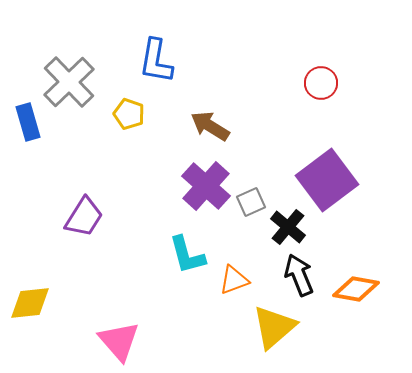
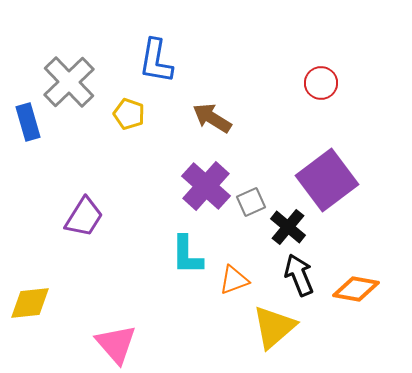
brown arrow: moved 2 px right, 8 px up
cyan L-shape: rotated 15 degrees clockwise
pink triangle: moved 3 px left, 3 px down
